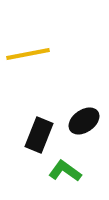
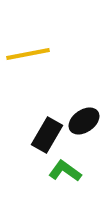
black rectangle: moved 8 px right; rotated 8 degrees clockwise
